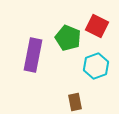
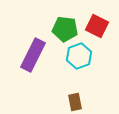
green pentagon: moved 3 px left, 9 px up; rotated 15 degrees counterclockwise
purple rectangle: rotated 16 degrees clockwise
cyan hexagon: moved 17 px left, 10 px up
